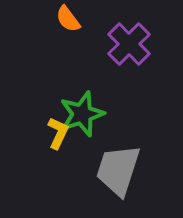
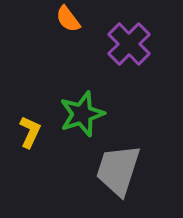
yellow L-shape: moved 28 px left, 1 px up
